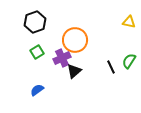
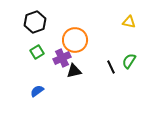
black triangle: rotated 28 degrees clockwise
blue semicircle: moved 1 px down
